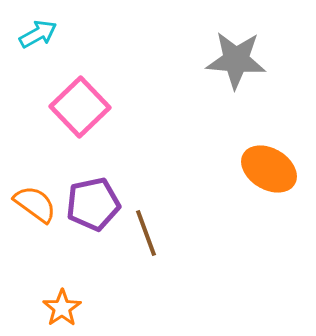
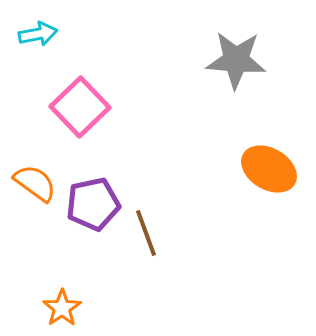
cyan arrow: rotated 18 degrees clockwise
orange semicircle: moved 21 px up
